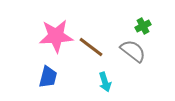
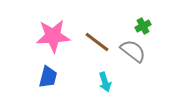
pink star: moved 3 px left
brown line: moved 6 px right, 5 px up
